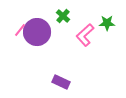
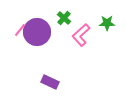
green cross: moved 1 px right, 2 px down
pink L-shape: moved 4 px left
purple rectangle: moved 11 px left
